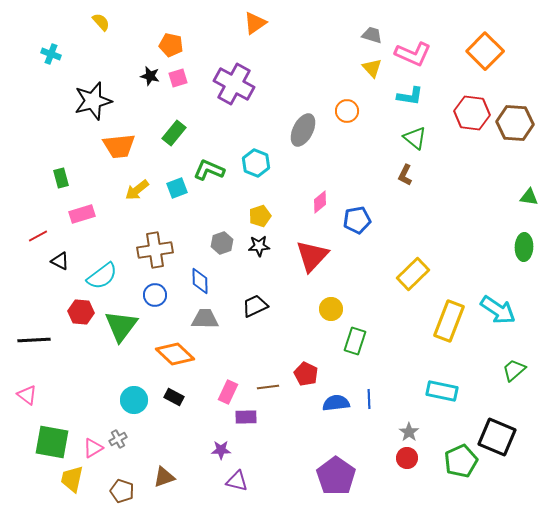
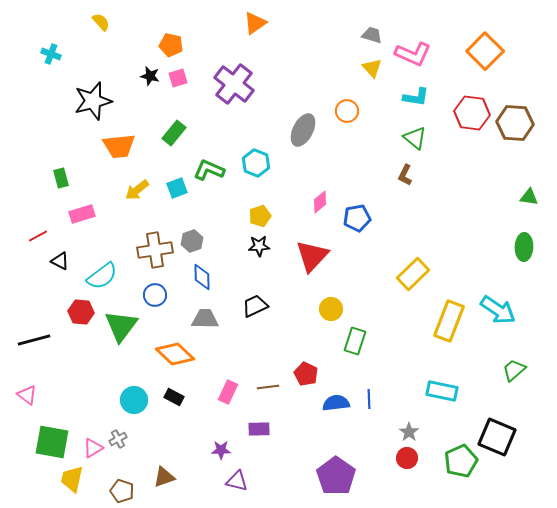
purple cross at (234, 84): rotated 9 degrees clockwise
cyan L-shape at (410, 96): moved 6 px right, 1 px down
blue pentagon at (357, 220): moved 2 px up
gray hexagon at (222, 243): moved 30 px left, 2 px up
blue diamond at (200, 281): moved 2 px right, 4 px up
black line at (34, 340): rotated 12 degrees counterclockwise
purple rectangle at (246, 417): moved 13 px right, 12 px down
